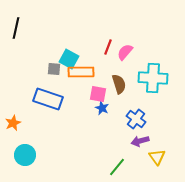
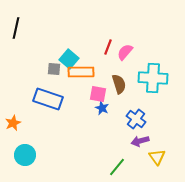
cyan square: rotated 12 degrees clockwise
